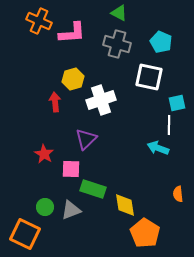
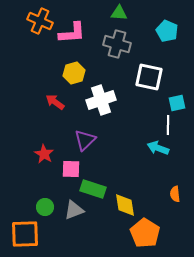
green triangle: rotated 24 degrees counterclockwise
orange cross: moved 1 px right
cyan pentagon: moved 6 px right, 11 px up
yellow hexagon: moved 1 px right, 6 px up
red arrow: rotated 48 degrees counterclockwise
white line: moved 1 px left
purple triangle: moved 1 px left, 1 px down
orange semicircle: moved 3 px left
gray triangle: moved 3 px right
orange square: rotated 28 degrees counterclockwise
